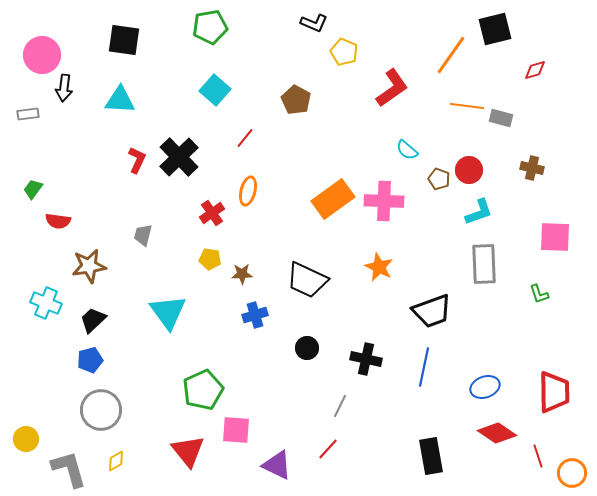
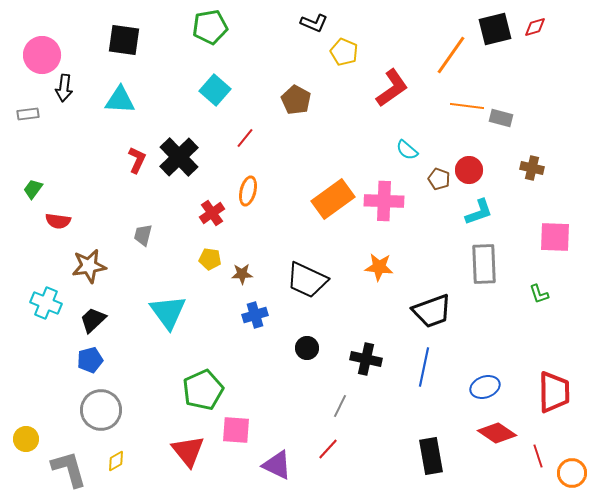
red diamond at (535, 70): moved 43 px up
orange star at (379, 267): rotated 20 degrees counterclockwise
